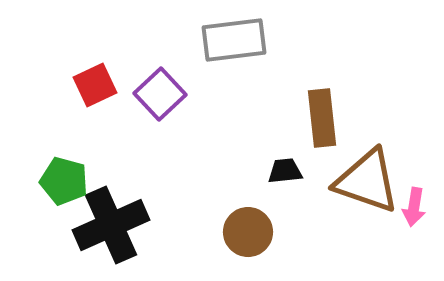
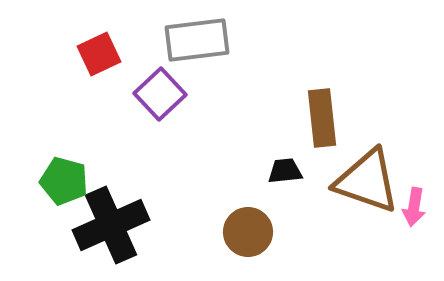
gray rectangle: moved 37 px left
red square: moved 4 px right, 31 px up
